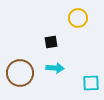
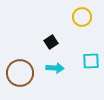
yellow circle: moved 4 px right, 1 px up
black square: rotated 24 degrees counterclockwise
cyan square: moved 22 px up
